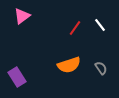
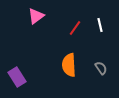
pink triangle: moved 14 px right
white line: rotated 24 degrees clockwise
orange semicircle: rotated 105 degrees clockwise
